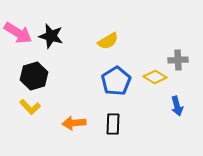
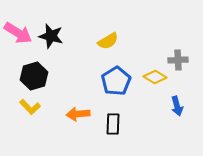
orange arrow: moved 4 px right, 9 px up
